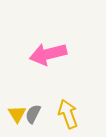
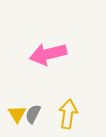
yellow arrow: rotated 28 degrees clockwise
